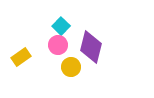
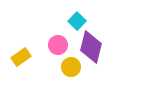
cyan square: moved 16 px right, 5 px up
